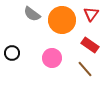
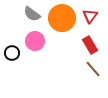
red triangle: moved 1 px left, 2 px down
orange circle: moved 2 px up
red rectangle: rotated 24 degrees clockwise
pink circle: moved 17 px left, 17 px up
brown line: moved 8 px right
